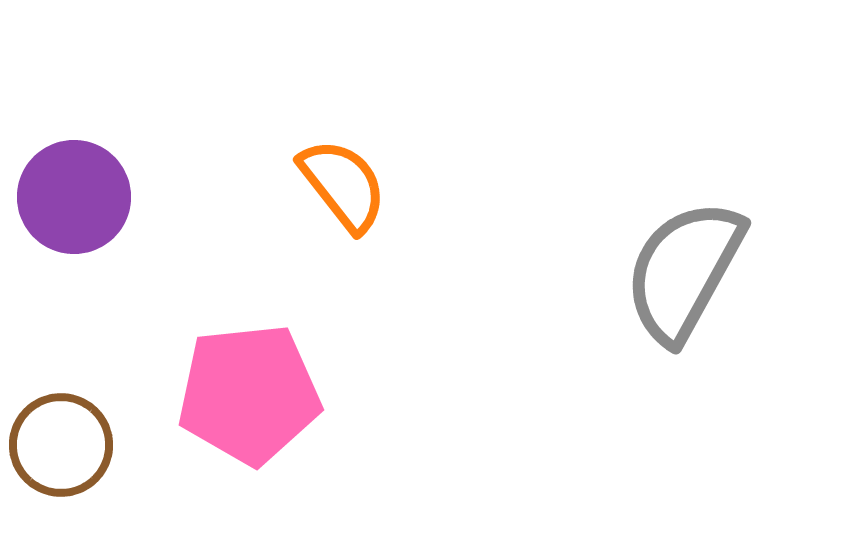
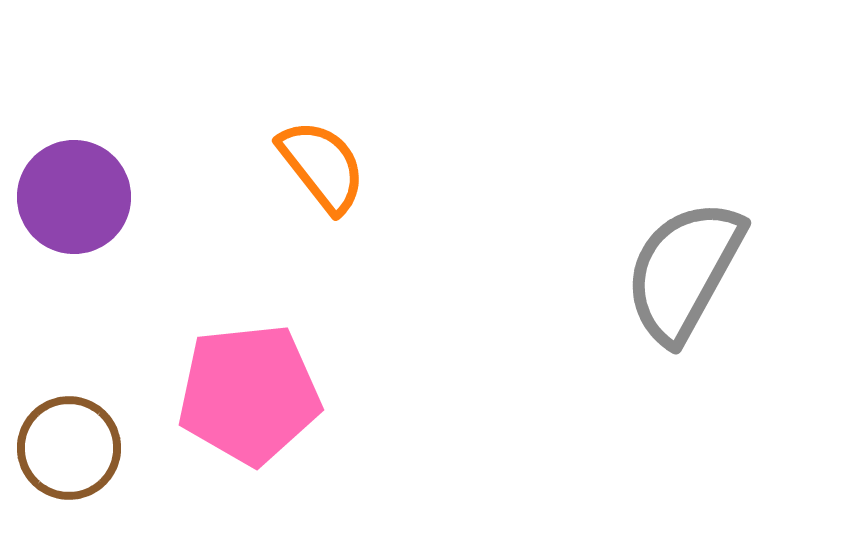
orange semicircle: moved 21 px left, 19 px up
brown circle: moved 8 px right, 3 px down
